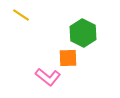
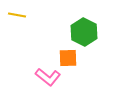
yellow line: moved 4 px left; rotated 24 degrees counterclockwise
green hexagon: moved 1 px right, 1 px up
